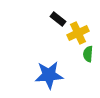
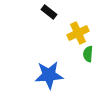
black rectangle: moved 9 px left, 7 px up
